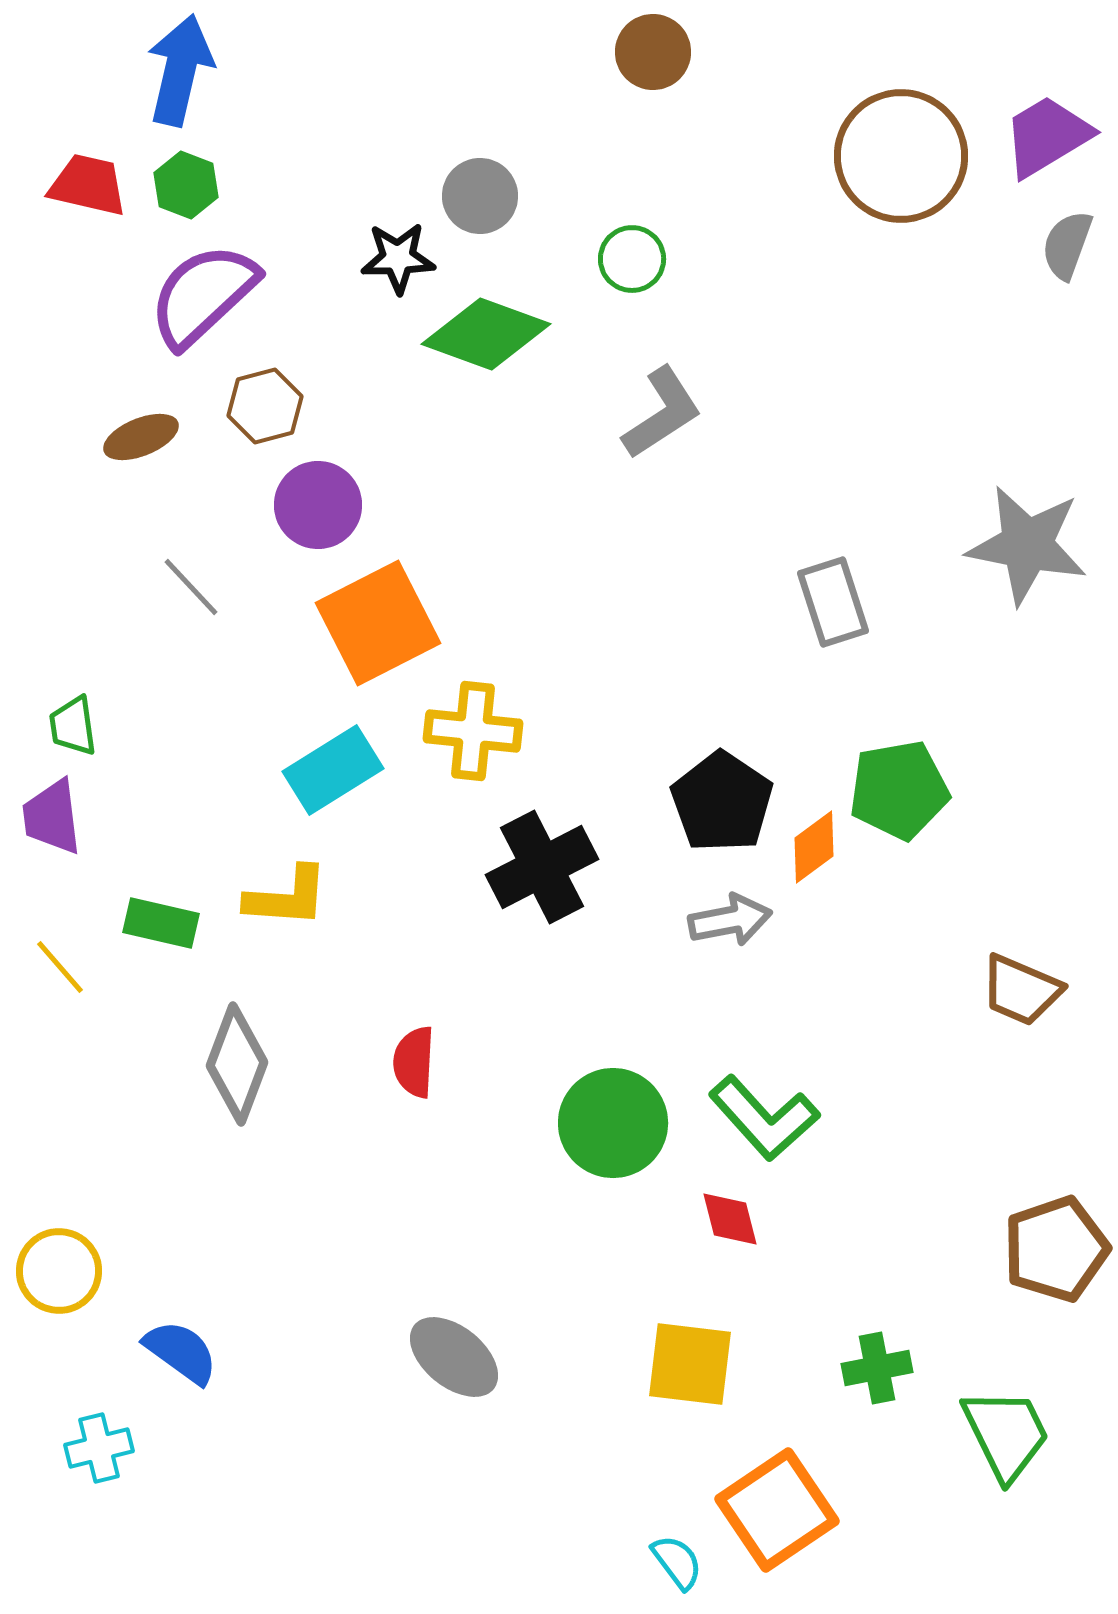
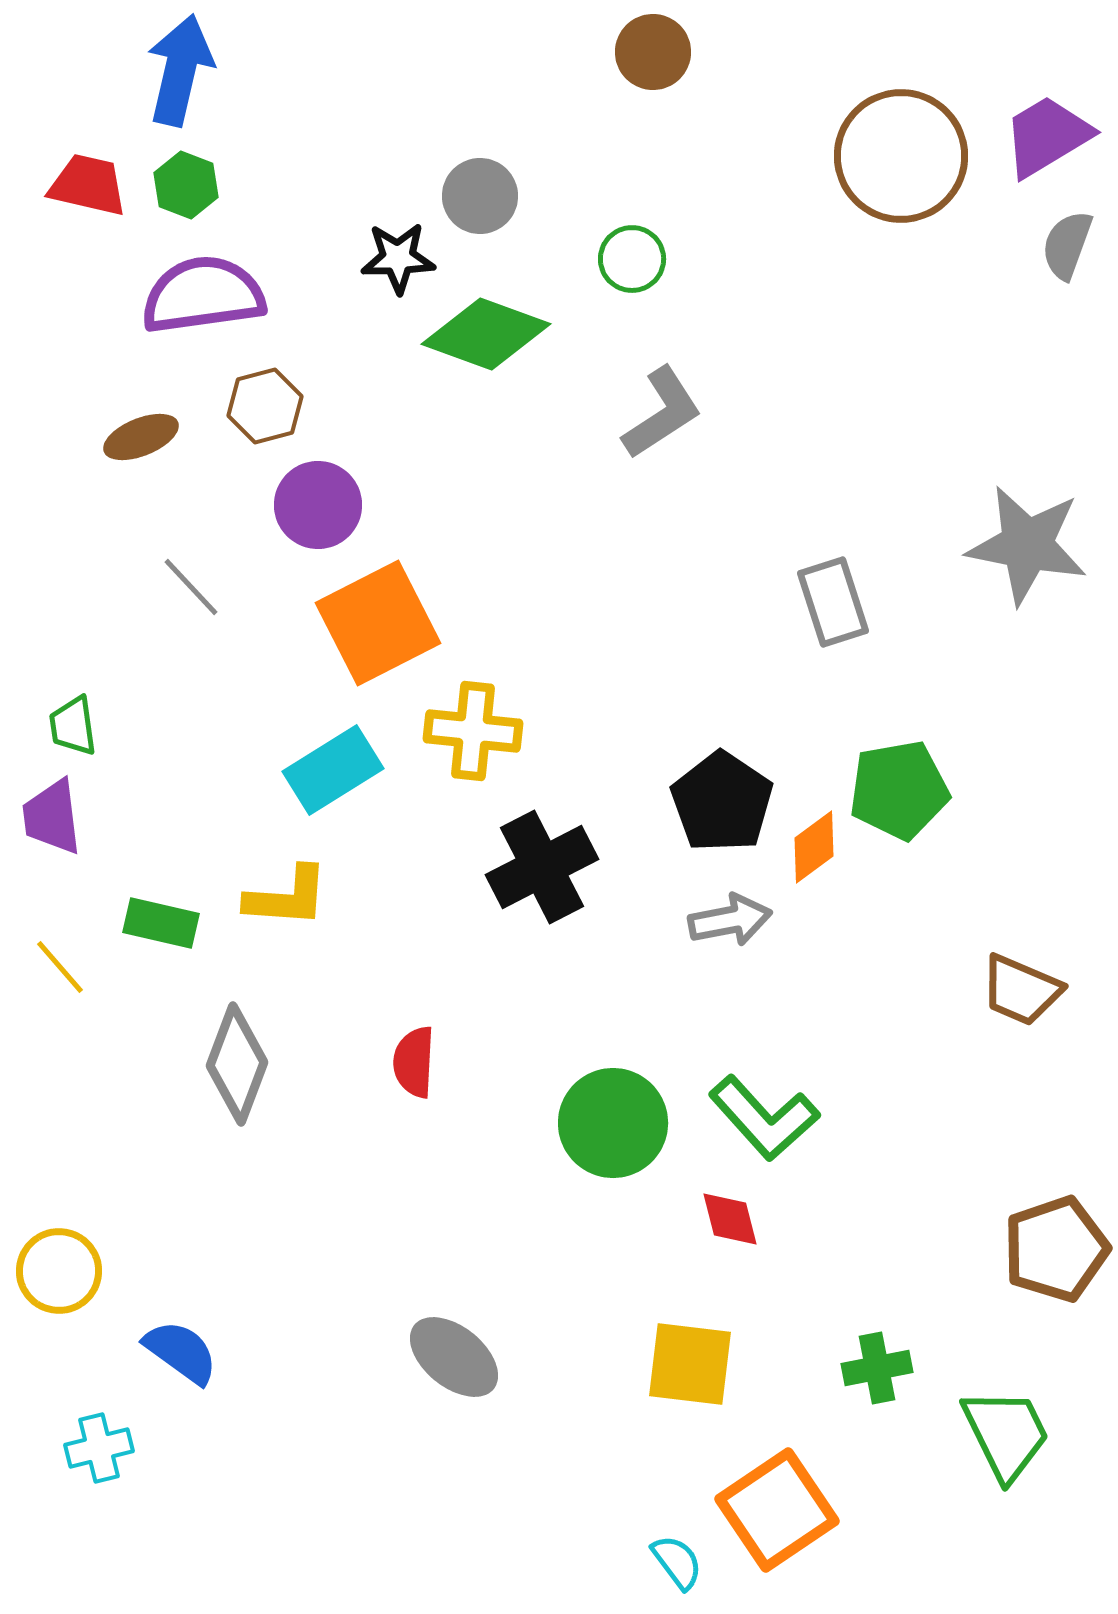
purple semicircle at (203, 295): rotated 35 degrees clockwise
